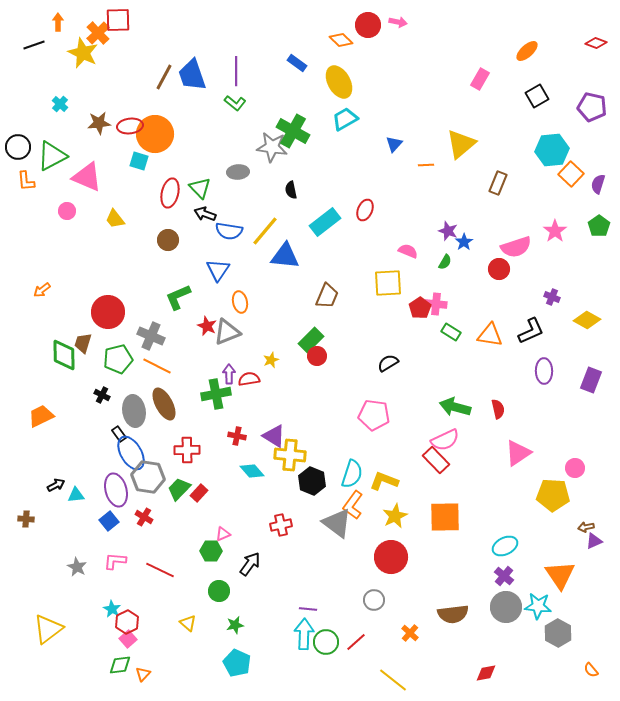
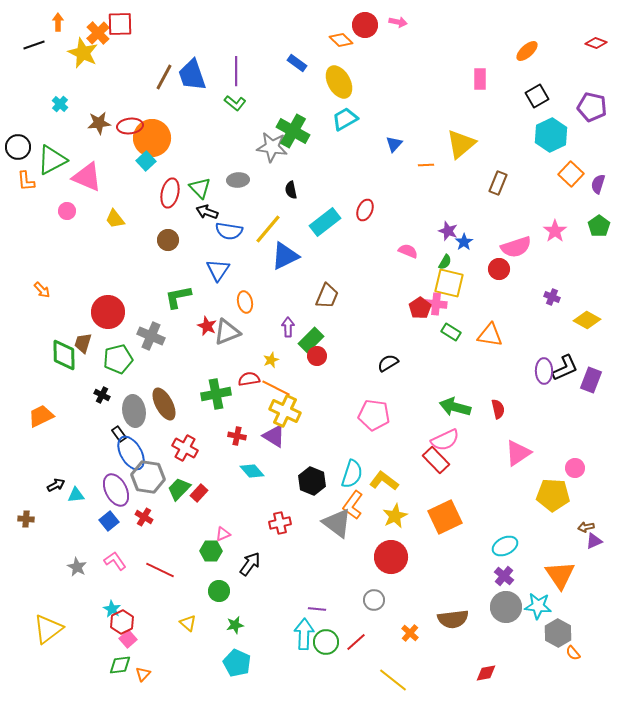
red square at (118, 20): moved 2 px right, 4 px down
red circle at (368, 25): moved 3 px left
pink rectangle at (480, 79): rotated 30 degrees counterclockwise
orange circle at (155, 134): moved 3 px left, 4 px down
cyan hexagon at (552, 150): moved 1 px left, 15 px up; rotated 20 degrees counterclockwise
green triangle at (52, 156): moved 4 px down
cyan square at (139, 161): moved 7 px right; rotated 30 degrees clockwise
gray ellipse at (238, 172): moved 8 px down
black arrow at (205, 214): moved 2 px right, 2 px up
yellow line at (265, 231): moved 3 px right, 2 px up
blue triangle at (285, 256): rotated 32 degrees counterclockwise
yellow square at (388, 283): moved 61 px right; rotated 16 degrees clockwise
orange arrow at (42, 290): rotated 96 degrees counterclockwise
green L-shape at (178, 297): rotated 12 degrees clockwise
orange ellipse at (240, 302): moved 5 px right
black L-shape at (531, 331): moved 34 px right, 37 px down
orange line at (157, 366): moved 119 px right, 22 px down
purple arrow at (229, 374): moved 59 px right, 47 px up
red cross at (187, 450): moved 2 px left, 2 px up; rotated 30 degrees clockwise
yellow cross at (290, 455): moved 5 px left, 44 px up; rotated 20 degrees clockwise
yellow L-shape at (384, 481): rotated 16 degrees clockwise
purple ellipse at (116, 490): rotated 12 degrees counterclockwise
orange square at (445, 517): rotated 24 degrees counterclockwise
red cross at (281, 525): moved 1 px left, 2 px up
pink L-shape at (115, 561): rotated 50 degrees clockwise
purple line at (308, 609): moved 9 px right
brown semicircle at (453, 614): moved 5 px down
red hexagon at (127, 622): moved 5 px left
orange semicircle at (591, 670): moved 18 px left, 17 px up
